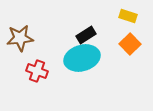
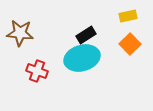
yellow rectangle: rotated 30 degrees counterclockwise
brown star: moved 5 px up; rotated 12 degrees clockwise
